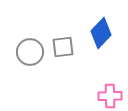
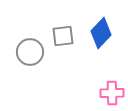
gray square: moved 11 px up
pink cross: moved 2 px right, 3 px up
